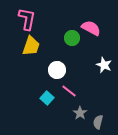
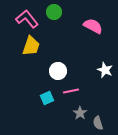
pink L-shape: rotated 50 degrees counterclockwise
pink semicircle: moved 2 px right, 2 px up
green circle: moved 18 px left, 26 px up
white star: moved 1 px right, 5 px down
white circle: moved 1 px right, 1 px down
pink line: moved 2 px right; rotated 49 degrees counterclockwise
cyan square: rotated 24 degrees clockwise
gray semicircle: moved 1 px down; rotated 32 degrees counterclockwise
